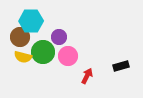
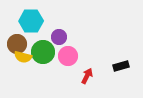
brown circle: moved 3 px left, 7 px down
